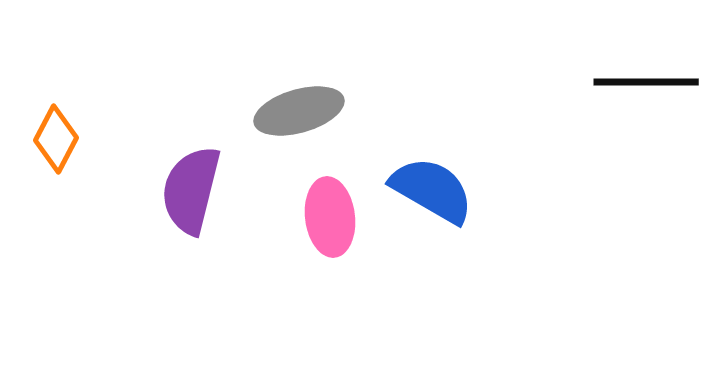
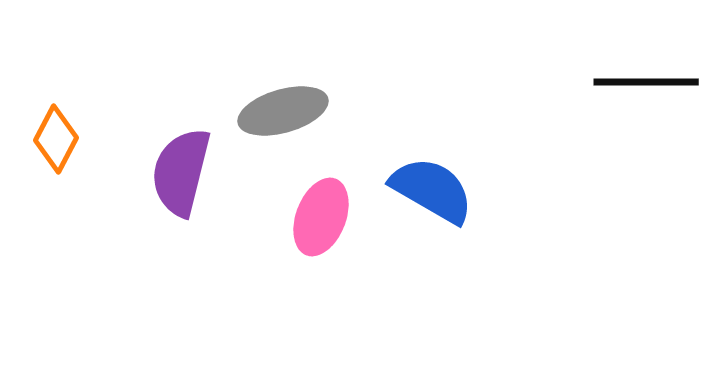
gray ellipse: moved 16 px left
purple semicircle: moved 10 px left, 18 px up
pink ellipse: moved 9 px left; rotated 28 degrees clockwise
